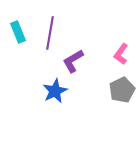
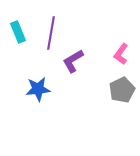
purple line: moved 1 px right
blue star: moved 17 px left, 2 px up; rotated 20 degrees clockwise
